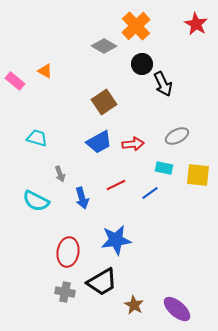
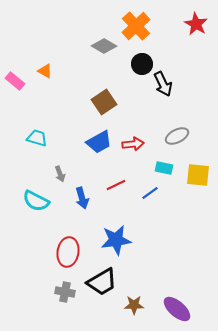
brown star: rotated 30 degrees counterclockwise
